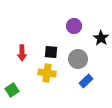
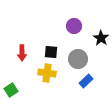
green square: moved 1 px left
